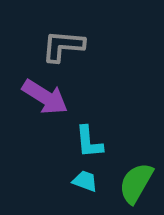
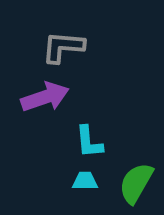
gray L-shape: moved 1 px down
purple arrow: rotated 51 degrees counterclockwise
cyan trapezoid: rotated 20 degrees counterclockwise
